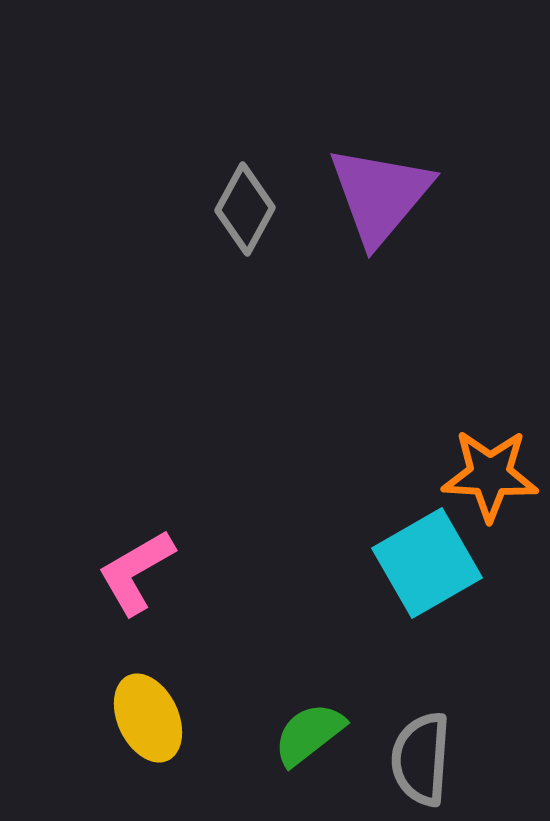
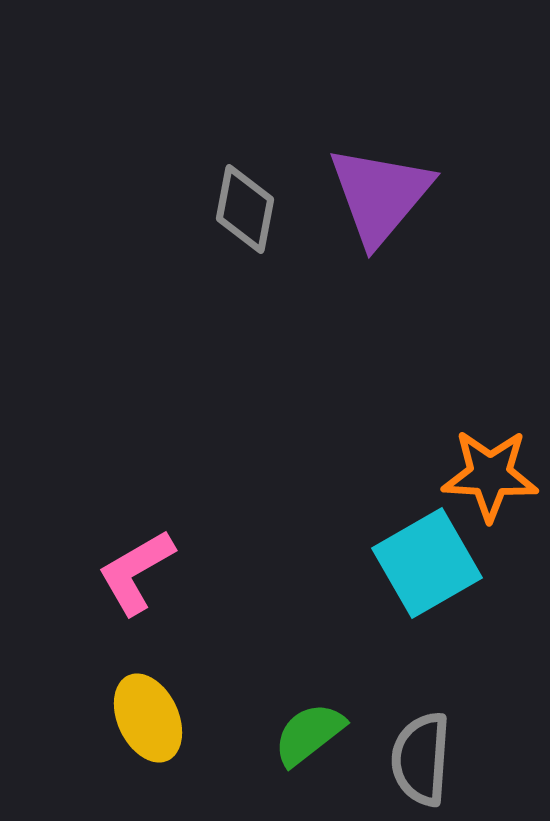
gray diamond: rotated 18 degrees counterclockwise
